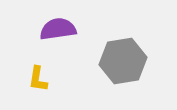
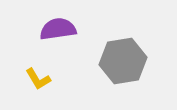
yellow L-shape: rotated 40 degrees counterclockwise
